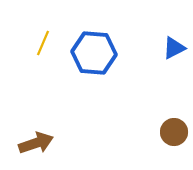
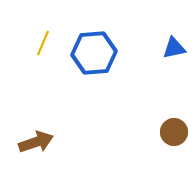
blue triangle: rotated 15 degrees clockwise
blue hexagon: rotated 9 degrees counterclockwise
brown arrow: moved 1 px up
